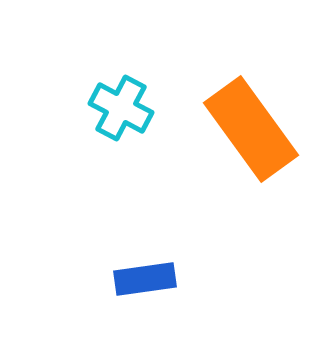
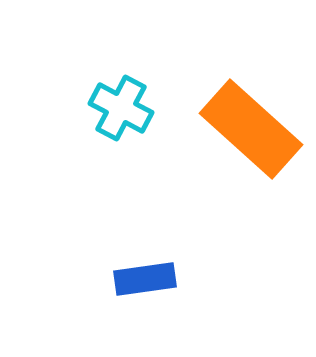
orange rectangle: rotated 12 degrees counterclockwise
